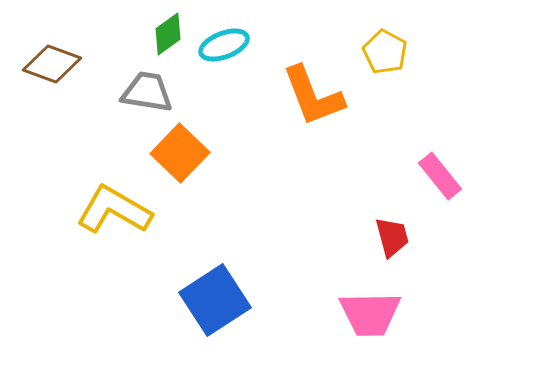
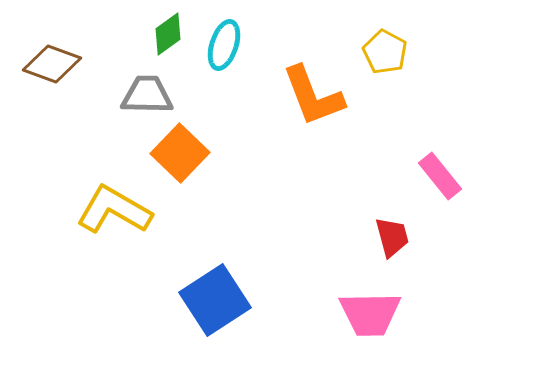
cyan ellipse: rotated 51 degrees counterclockwise
gray trapezoid: moved 3 px down; rotated 8 degrees counterclockwise
